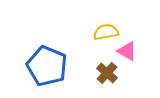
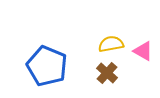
yellow semicircle: moved 5 px right, 12 px down
pink triangle: moved 16 px right
